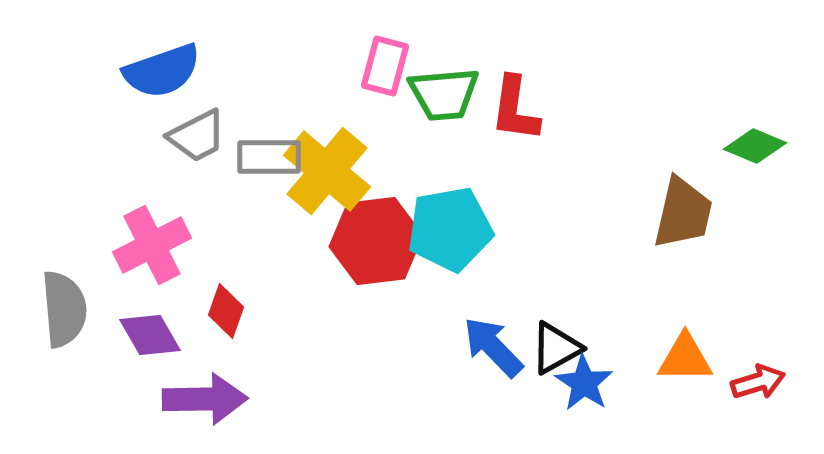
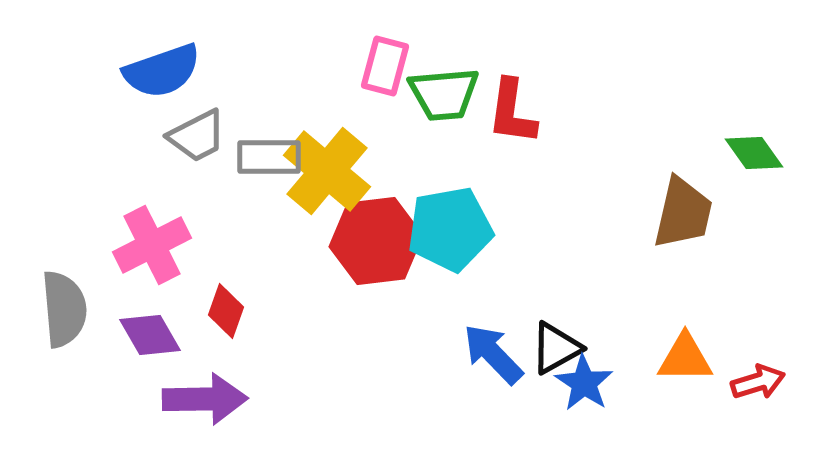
red L-shape: moved 3 px left, 3 px down
green diamond: moved 1 px left, 7 px down; rotated 32 degrees clockwise
blue arrow: moved 7 px down
